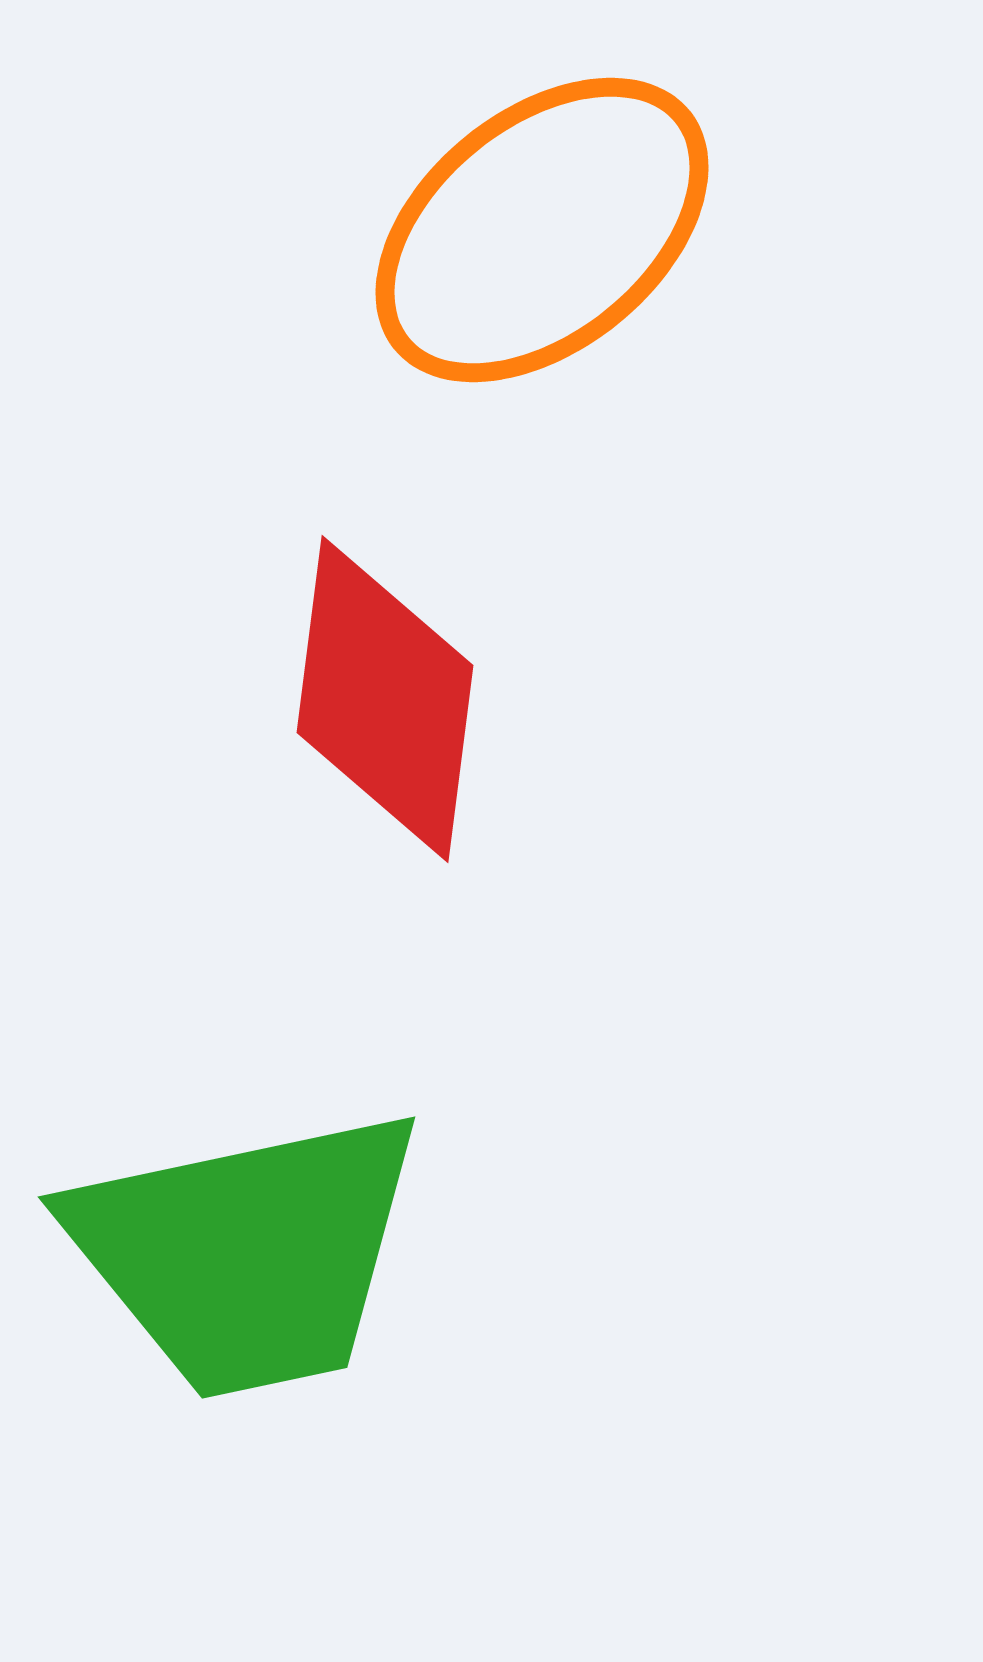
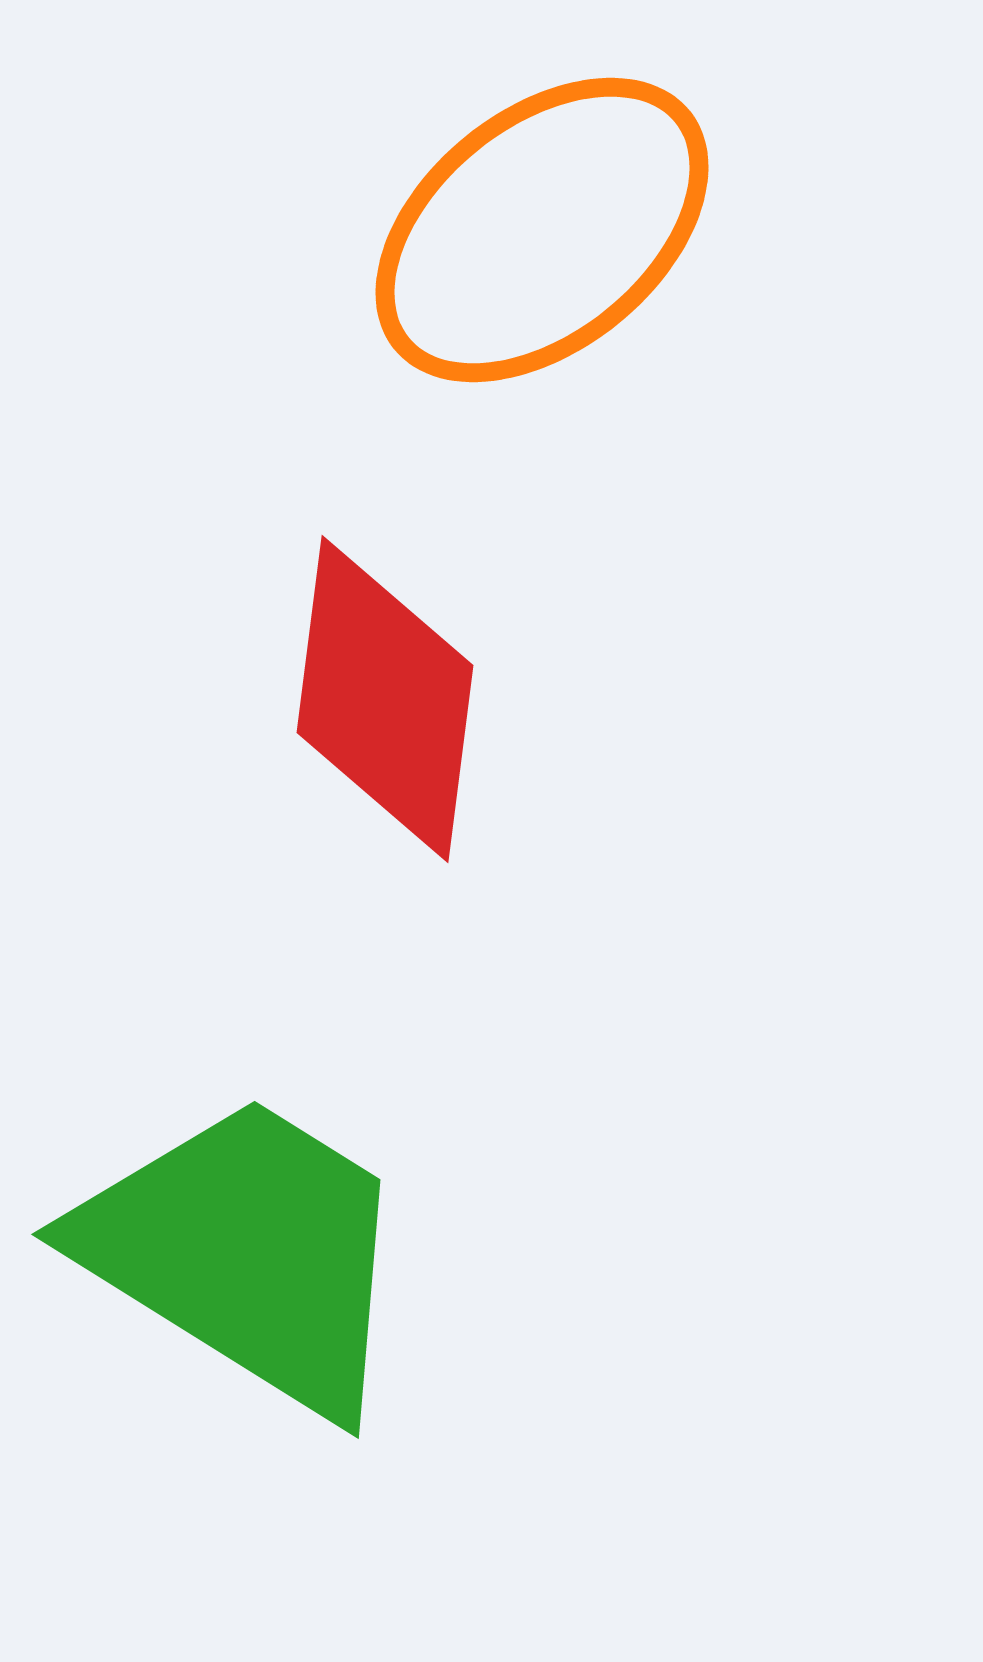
green trapezoid: rotated 136 degrees counterclockwise
